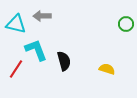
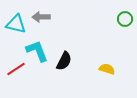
gray arrow: moved 1 px left, 1 px down
green circle: moved 1 px left, 5 px up
cyan L-shape: moved 1 px right, 1 px down
black semicircle: rotated 42 degrees clockwise
red line: rotated 24 degrees clockwise
